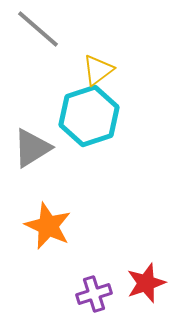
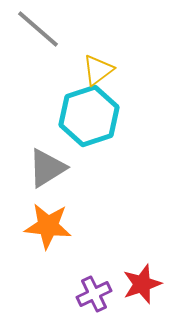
gray triangle: moved 15 px right, 20 px down
orange star: rotated 18 degrees counterclockwise
red star: moved 4 px left, 1 px down
purple cross: rotated 8 degrees counterclockwise
